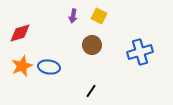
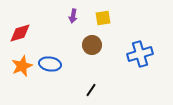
yellow square: moved 4 px right, 2 px down; rotated 35 degrees counterclockwise
blue cross: moved 2 px down
blue ellipse: moved 1 px right, 3 px up
black line: moved 1 px up
